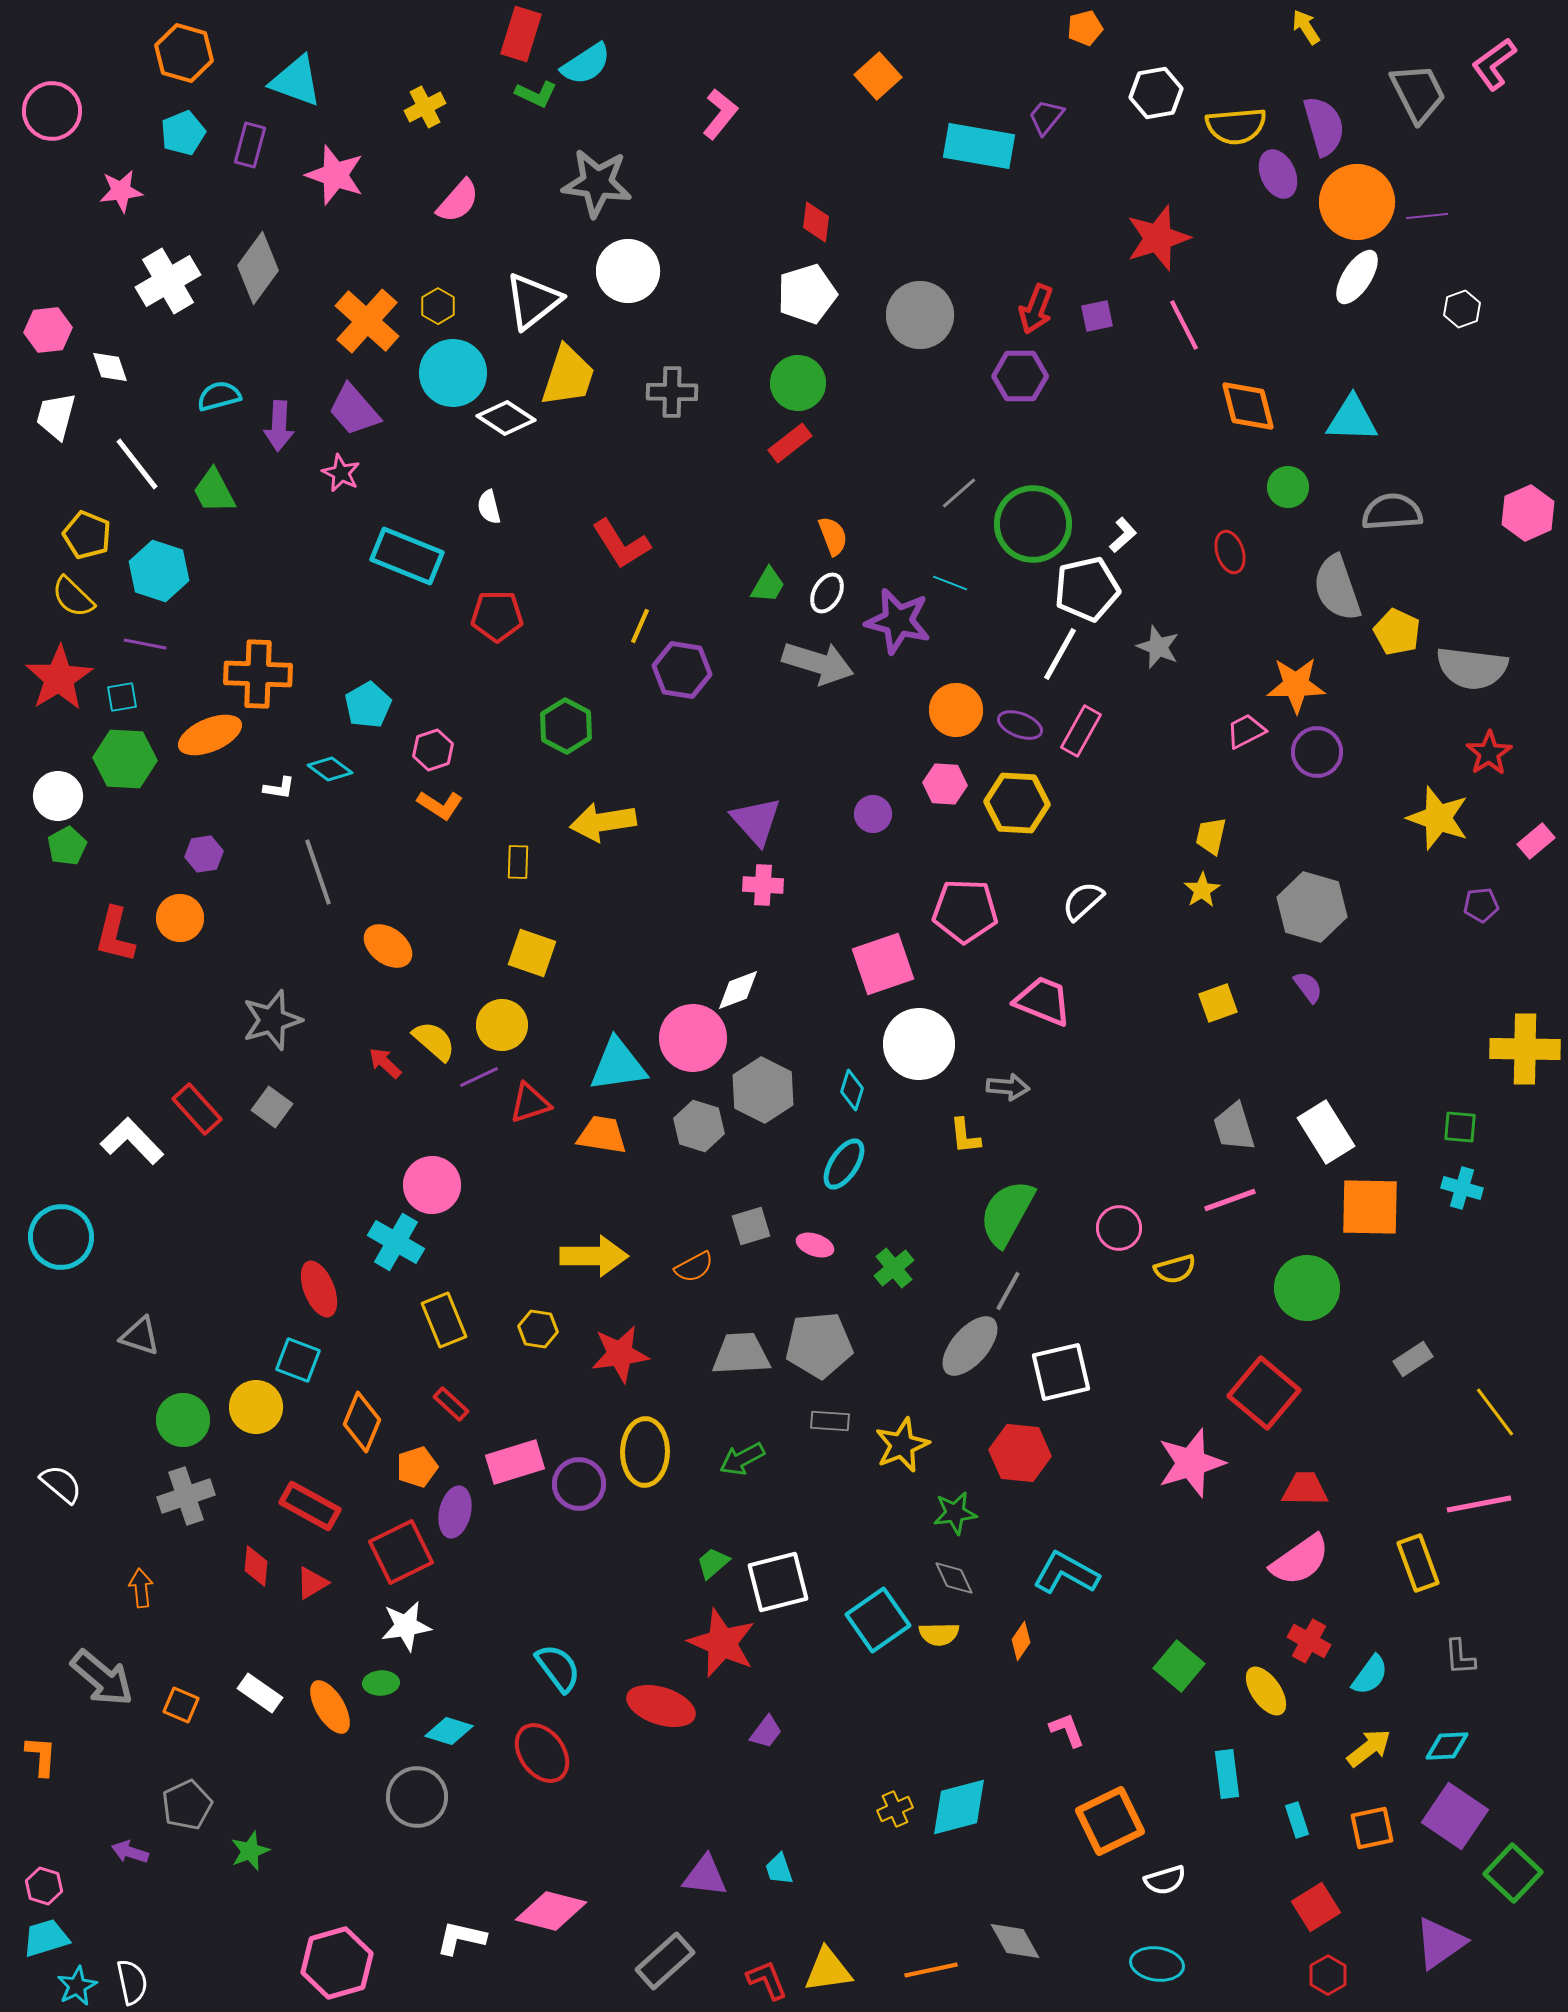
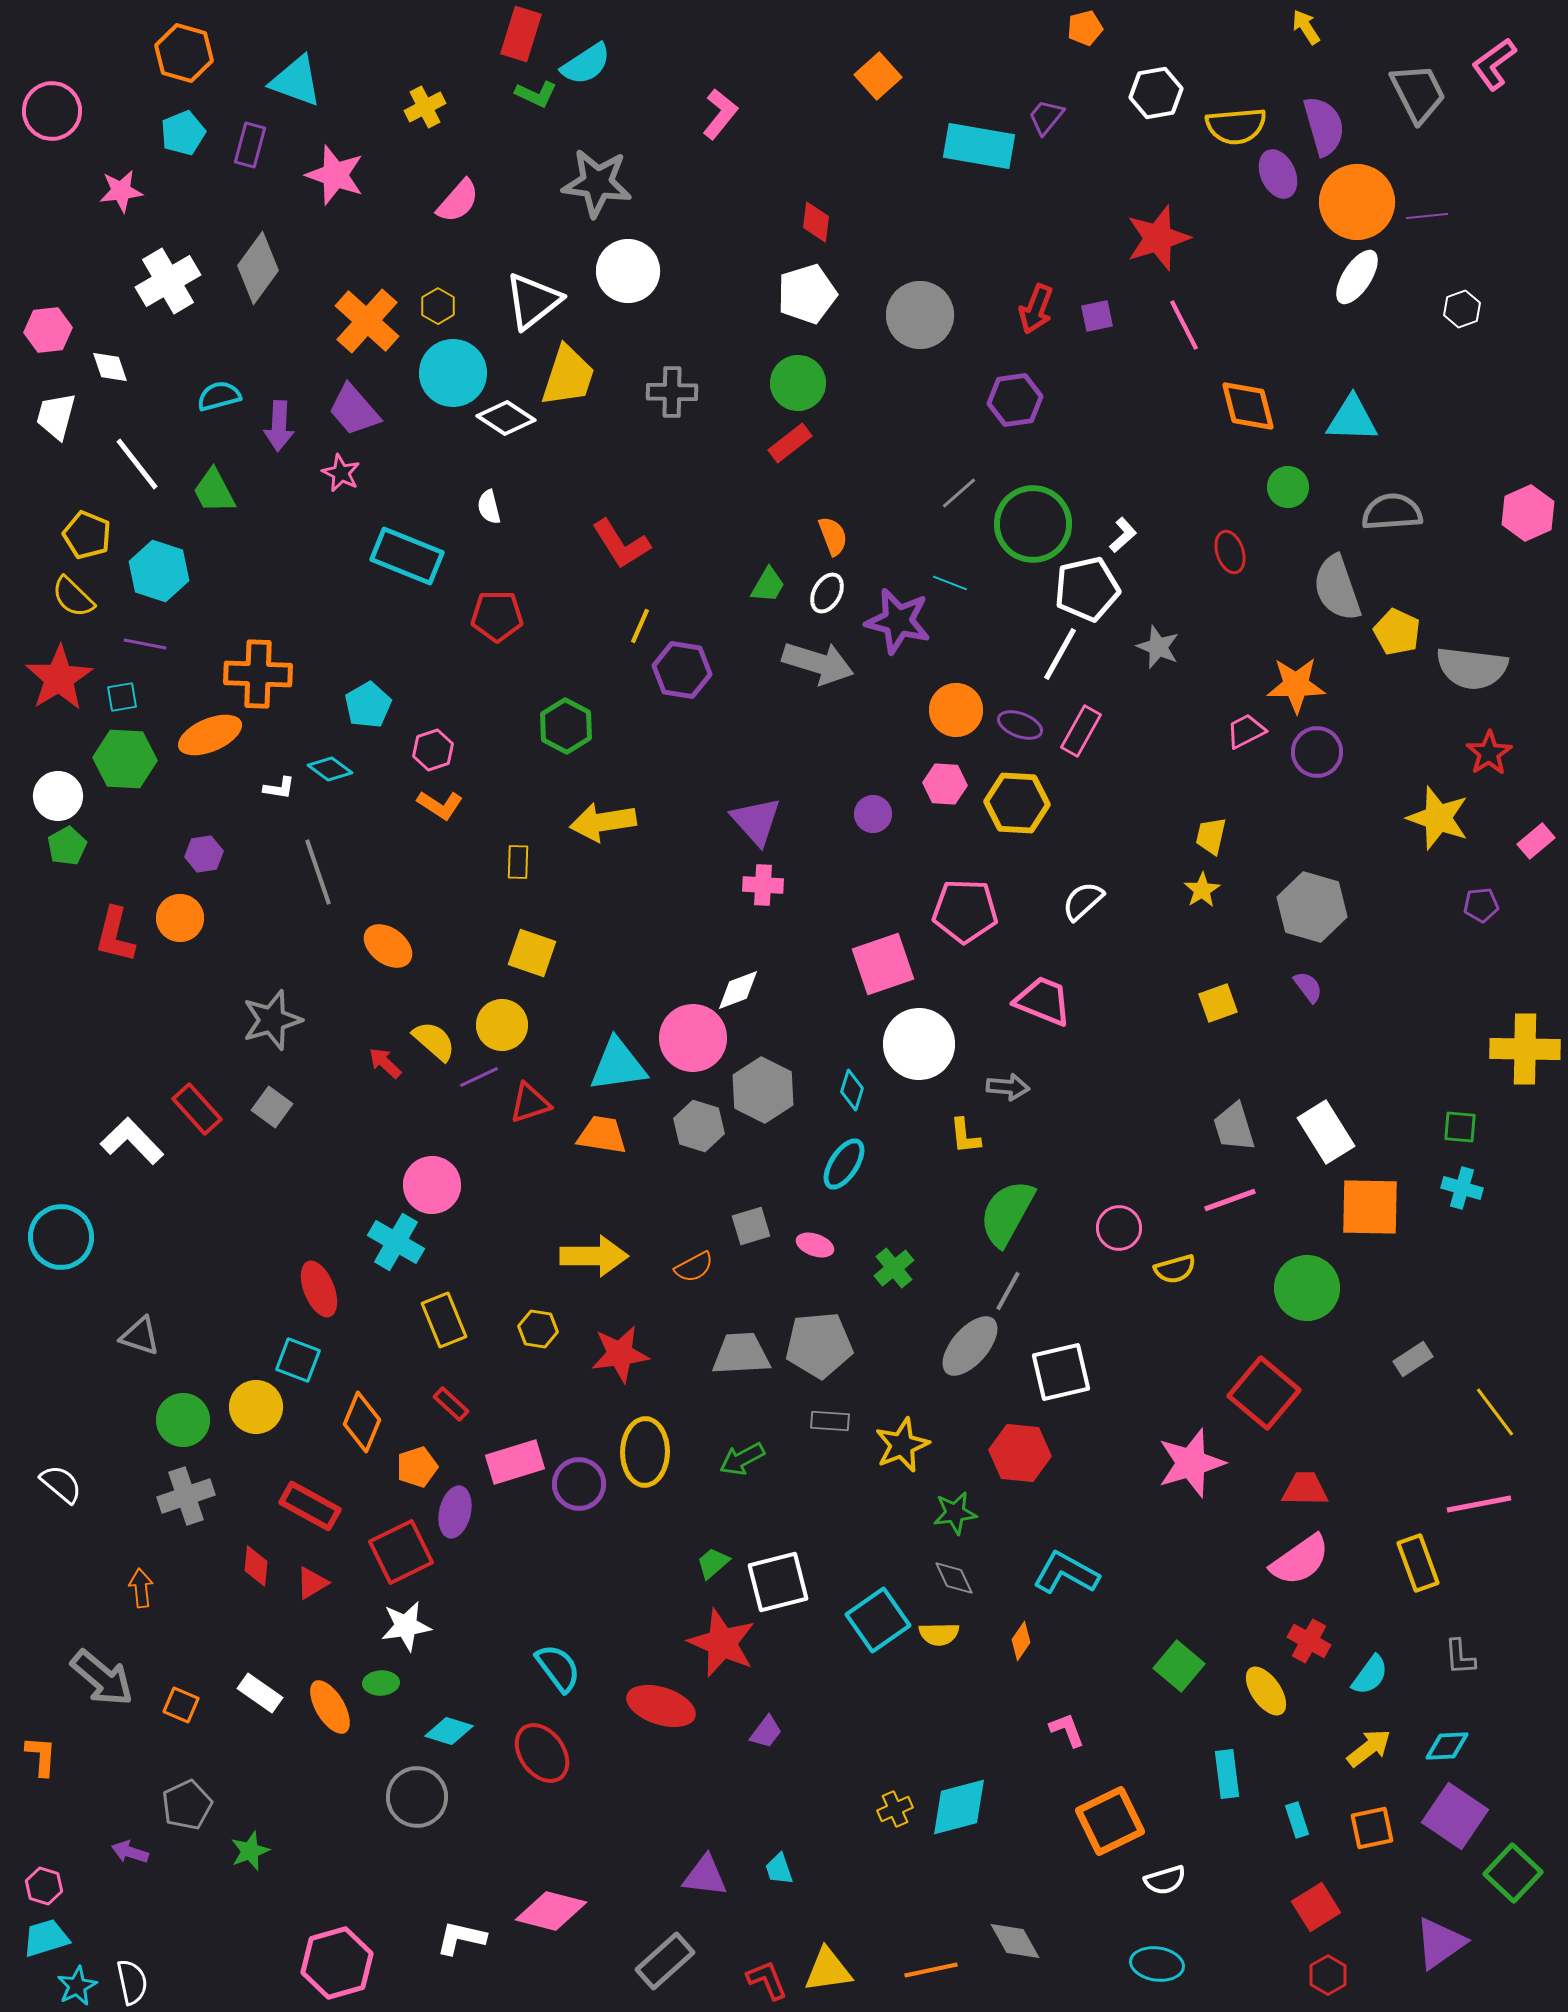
purple hexagon at (1020, 376): moved 5 px left, 24 px down; rotated 8 degrees counterclockwise
